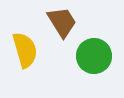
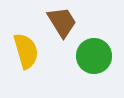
yellow semicircle: moved 1 px right, 1 px down
